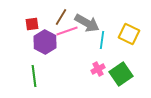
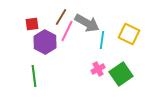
pink line: rotated 45 degrees counterclockwise
